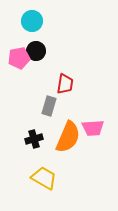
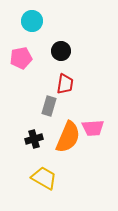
black circle: moved 25 px right
pink pentagon: moved 2 px right
